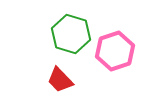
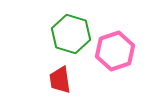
red trapezoid: rotated 36 degrees clockwise
